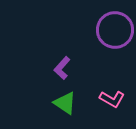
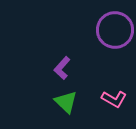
pink L-shape: moved 2 px right
green triangle: moved 1 px right, 1 px up; rotated 10 degrees clockwise
